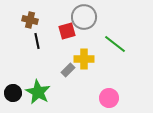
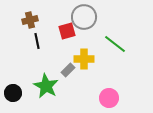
brown cross: rotated 28 degrees counterclockwise
green star: moved 8 px right, 6 px up
